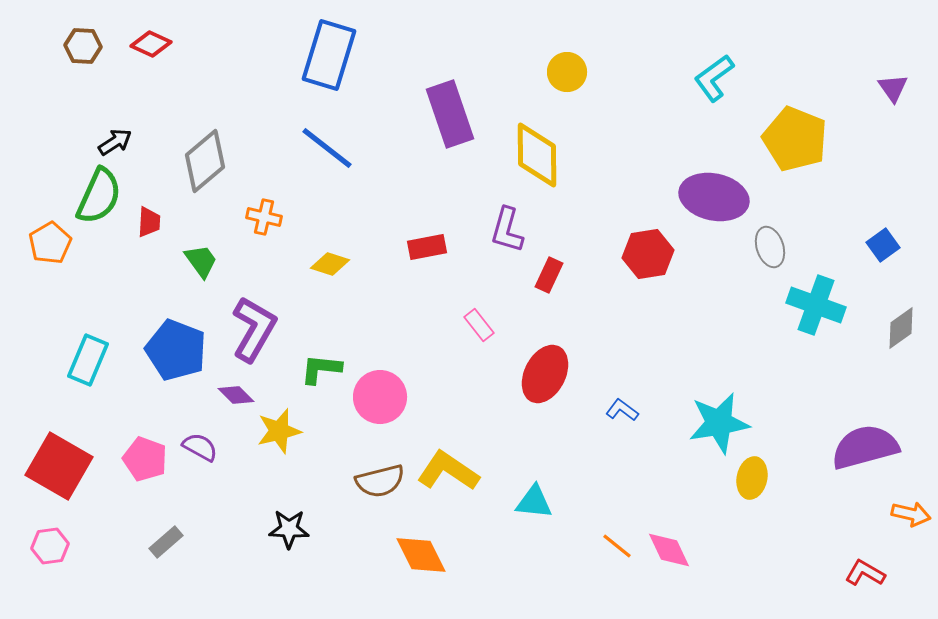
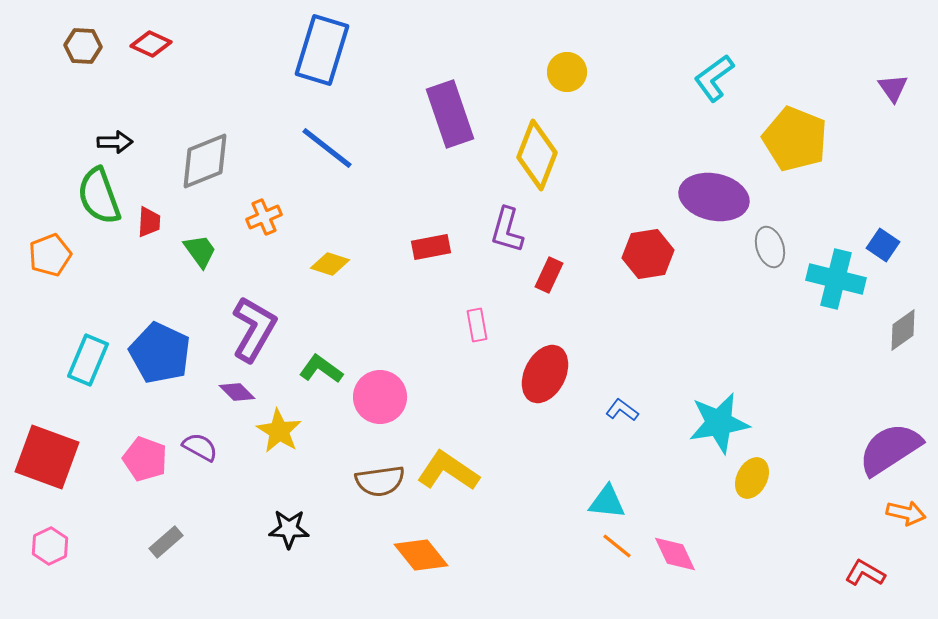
blue rectangle at (329, 55): moved 7 px left, 5 px up
black arrow at (115, 142): rotated 32 degrees clockwise
yellow diamond at (537, 155): rotated 22 degrees clockwise
gray diamond at (205, 161): rotated 18 degrees clockwise
green semicircle at (99, 196): rotated 136 degrees clockwise
orange cross at (264, 217): rotated 36 degrees counterclockwise
orange pentagon at (50, 243): moved 12 px down; rotated 9 degrees clockwise
blue square at (883, 245): rotated 20 degrees counterclockwise
red rectangle at (427, 247): moved 4 px right
green trapezoid at (201, 261): moved 1 px left, 10 px up
cyan cross at (816, 305): moved 20 px right, 26 px up; rotated 6 degrees counterclockwise
pink rectangle at (479, 325): moved 2 px left; rotated 28 degrees clockwise
gray diamond at (901, 328): moved 2 px right, 2 px down
blue pentagon at (176, 350): moved 16 px left, 3 px down; rotated 4 degrees clockwise
green L-shape at (321, 369): rotated 30 degrees clockwise
purple diamond at (236, 395): moved 1 px right, 3 px up
yellow star at (279, 431): rotated 27 degrees counterclockwise
purple semicircle at (865, 447): moved 25 px right, 2 px down; rotated 18 degrees counterclockwise
red square at (59, 466): moved 12 px left, 9 px up; rotated 10 degrees counterclockwise
yellow ellipse at (752, 478): rotated 15 degrees clockwise
brown semicircle at (380, 481): rotated 6 degrees clockwise
cyan triangle at (534, 502): moved 73 px right
orange arrow at (911, 514): moved 5 px left, 1 px up
pink hexagon at (50, 546): rotated 18 degrees counterclockwise
pink diamond at (669, 550): moved 6 px right, 4 px down
orange diamond at (421, 555): rotated 12 degrees counterclockwise
